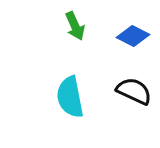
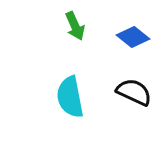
blue diamond: moved 1 px down; rotated 12 degrees clockwise
black semicircle: moved 1 px down
